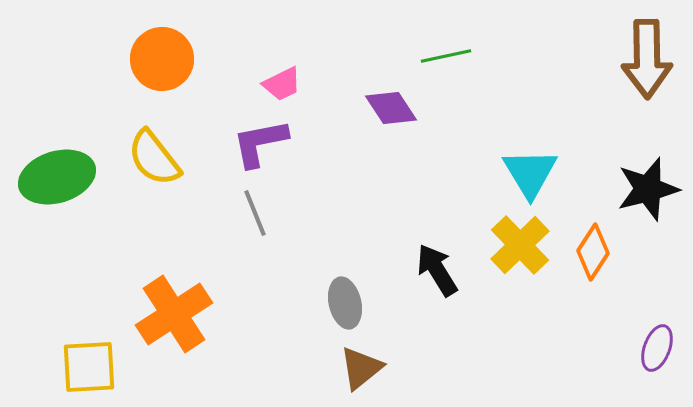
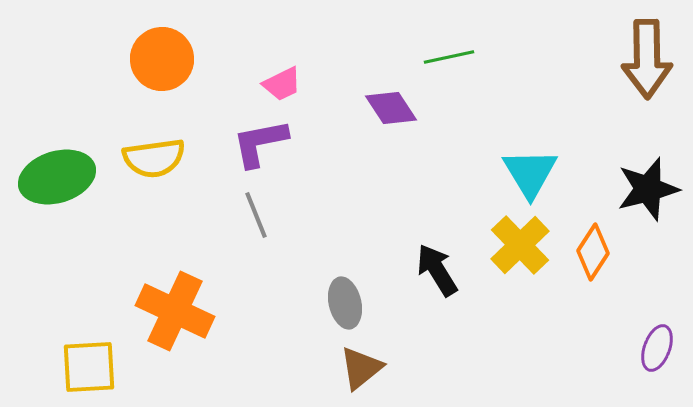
green line: moved 3 px right, 1 px down
yellow semicircle: rotated 60 degrees counterclockwise
gray line: moved 1 px right, 2 px down
orange cross: moved 1 px right, 3 px up; rotated 32 degrees counterclockwise
